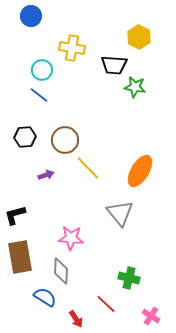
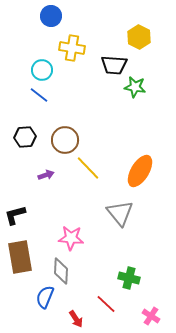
blue circle: moved 20 px right
blue semicircle: rotated 100 degrees counterclockwise
